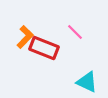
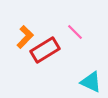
red rectangle: moved 1 px right, 2 px down; rotated 52 degrees counterclockwise
cyan triangle: moved 4 px right
